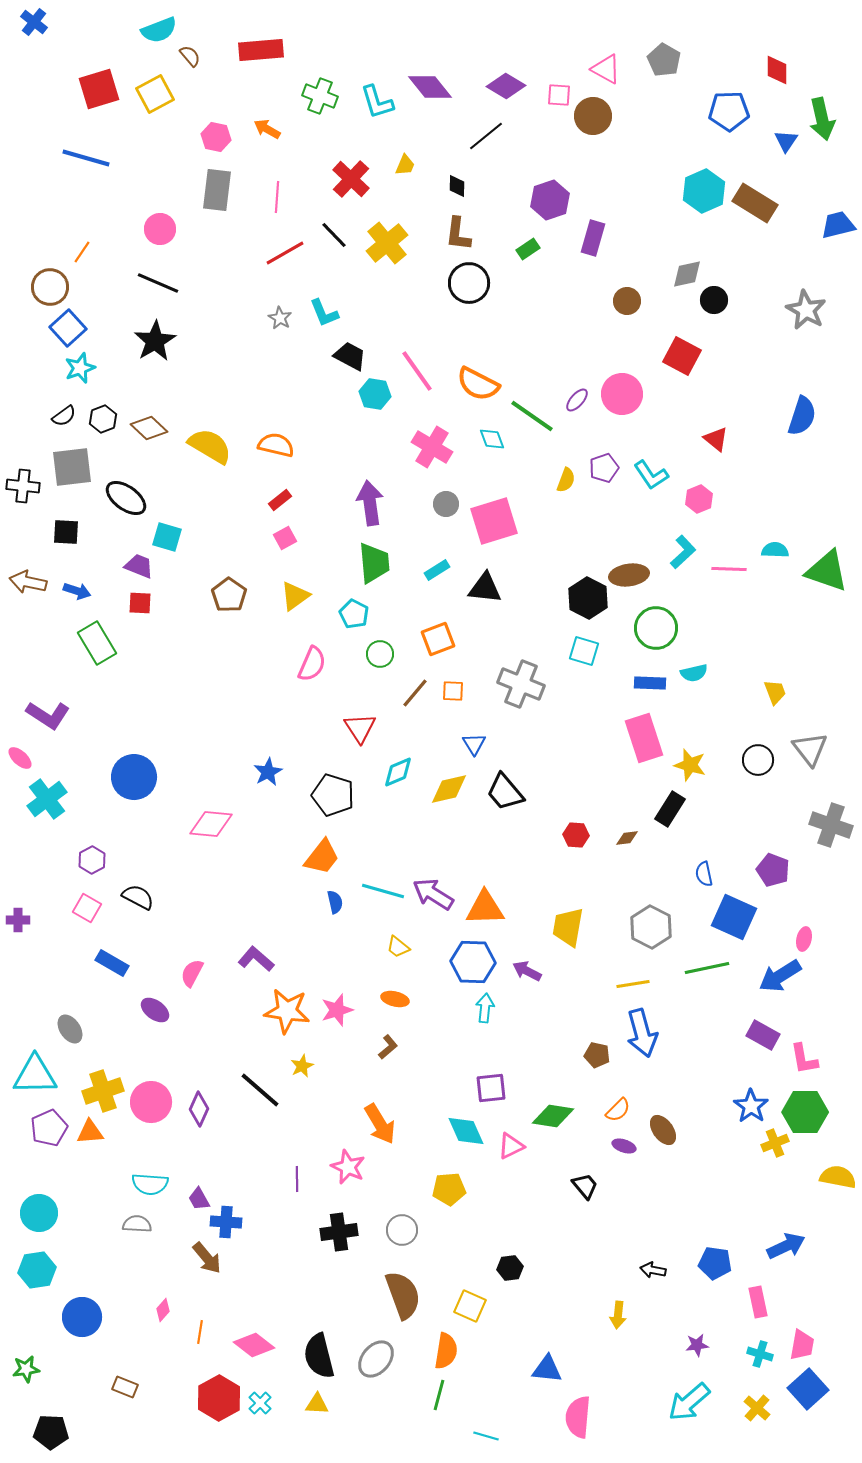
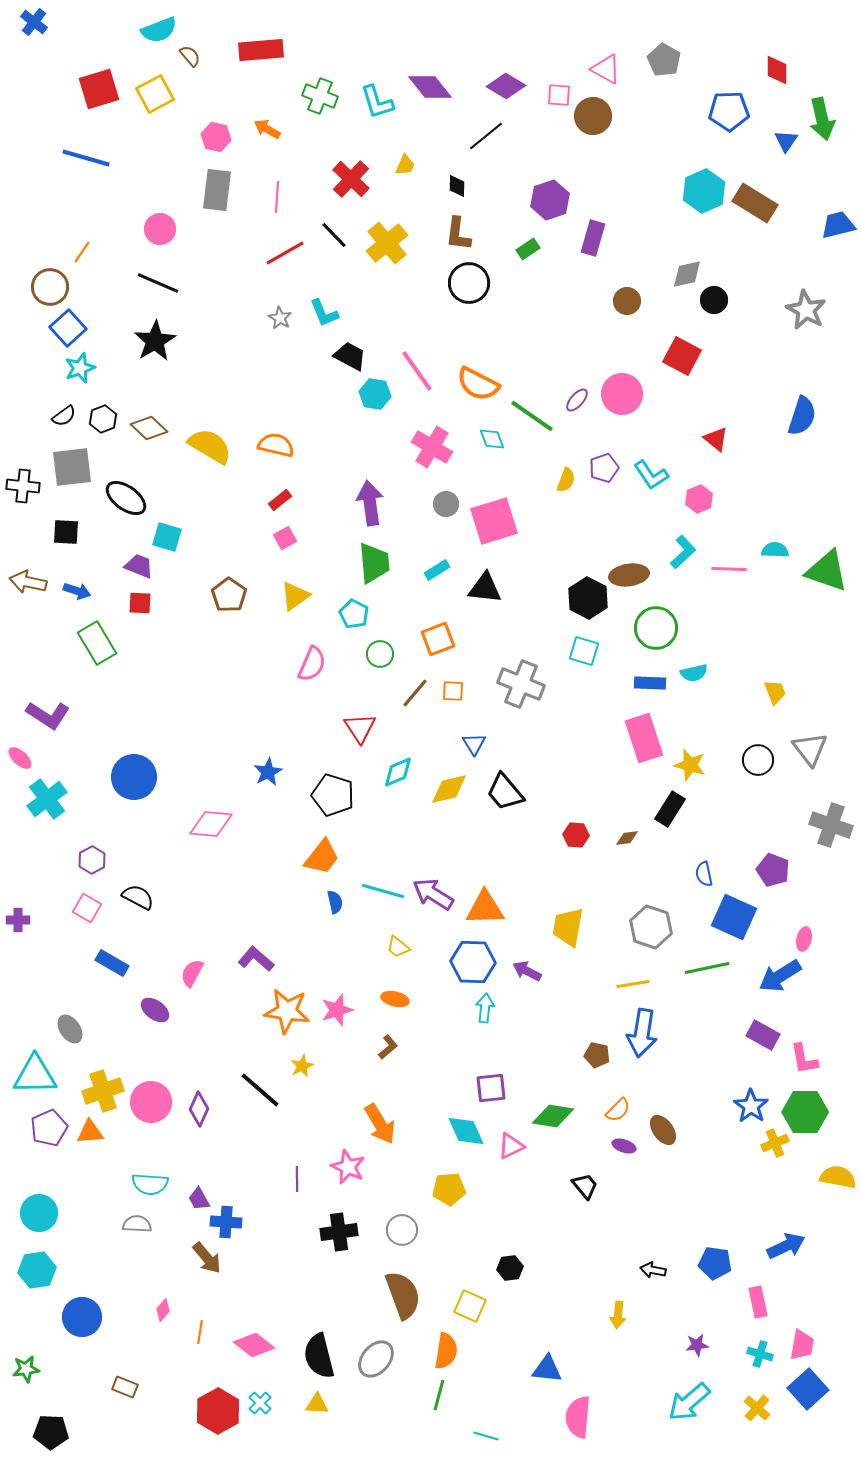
gray hexagon at (651, 927): rotated 9 degrees counterclockwise
blue arrow at (642, 1033): rotated 24 degrees clockwise
red hexagon at (219, 1398): moved 1 px left, 13 px down
